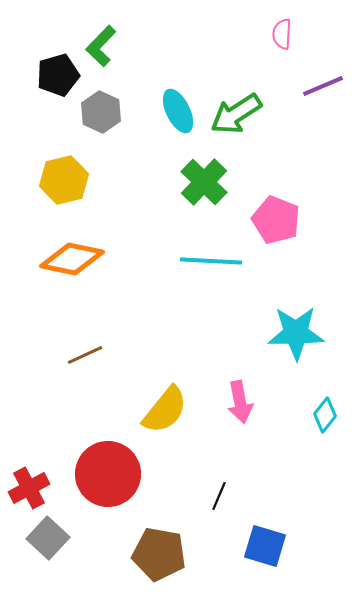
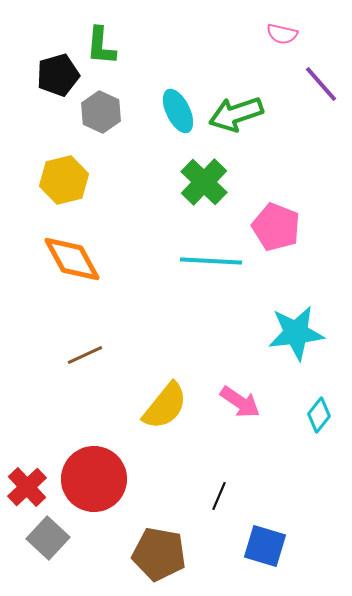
pink semicircle: rotated 80 degrees counterclockwise
green L-shape: rotated 39 degrees counterclockwise
purple line: moved 2 px left, 2 px up; rotated 72 degrees clockwise
green arrow: rotated 14 degrees clockwise
pink pentagon: moved 7 px down
orange diamond: rotated 50 degrees clockwise
cyan star: rotated 6 degrees counterclockwise
pink arrow: rotated 45 degrees counterclockwise
yellow semicircle: moved 4 px up
cyan diamond: moved 6 px left
red circle: moved 14 px left, 5 px down
red cross: moved 2 px left, 1 px up; rotated 15 degrees counterclockwise
